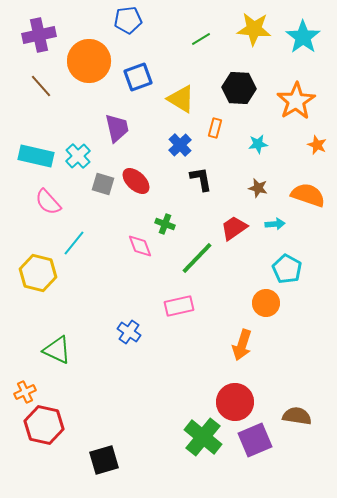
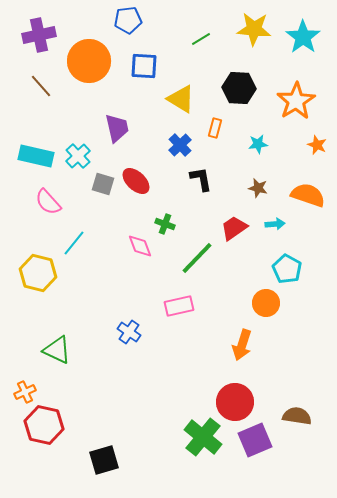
blue square at (138, 77): moved 6 px right, 11 px up; rotated 24 degrees clockwise
